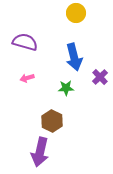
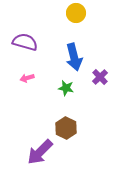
green star: rotated 14 degrees clockwise
brown hexagon: moved 14 px right, 7 px down
purple arrow: rotated 32 degrees clockwise
